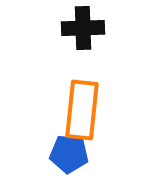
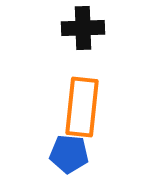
orange rectangle: moved 3 px up
